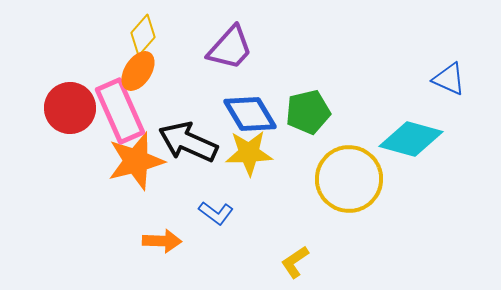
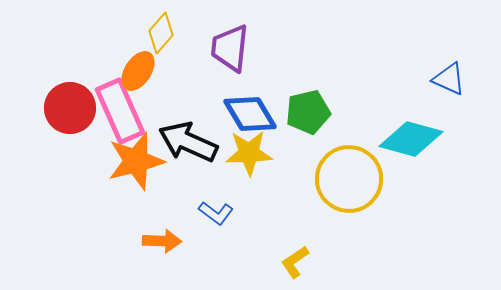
yellow diamond: moved 18 px right, 2 px up
purple trapezoid: rotated 144 degrees clockwise
